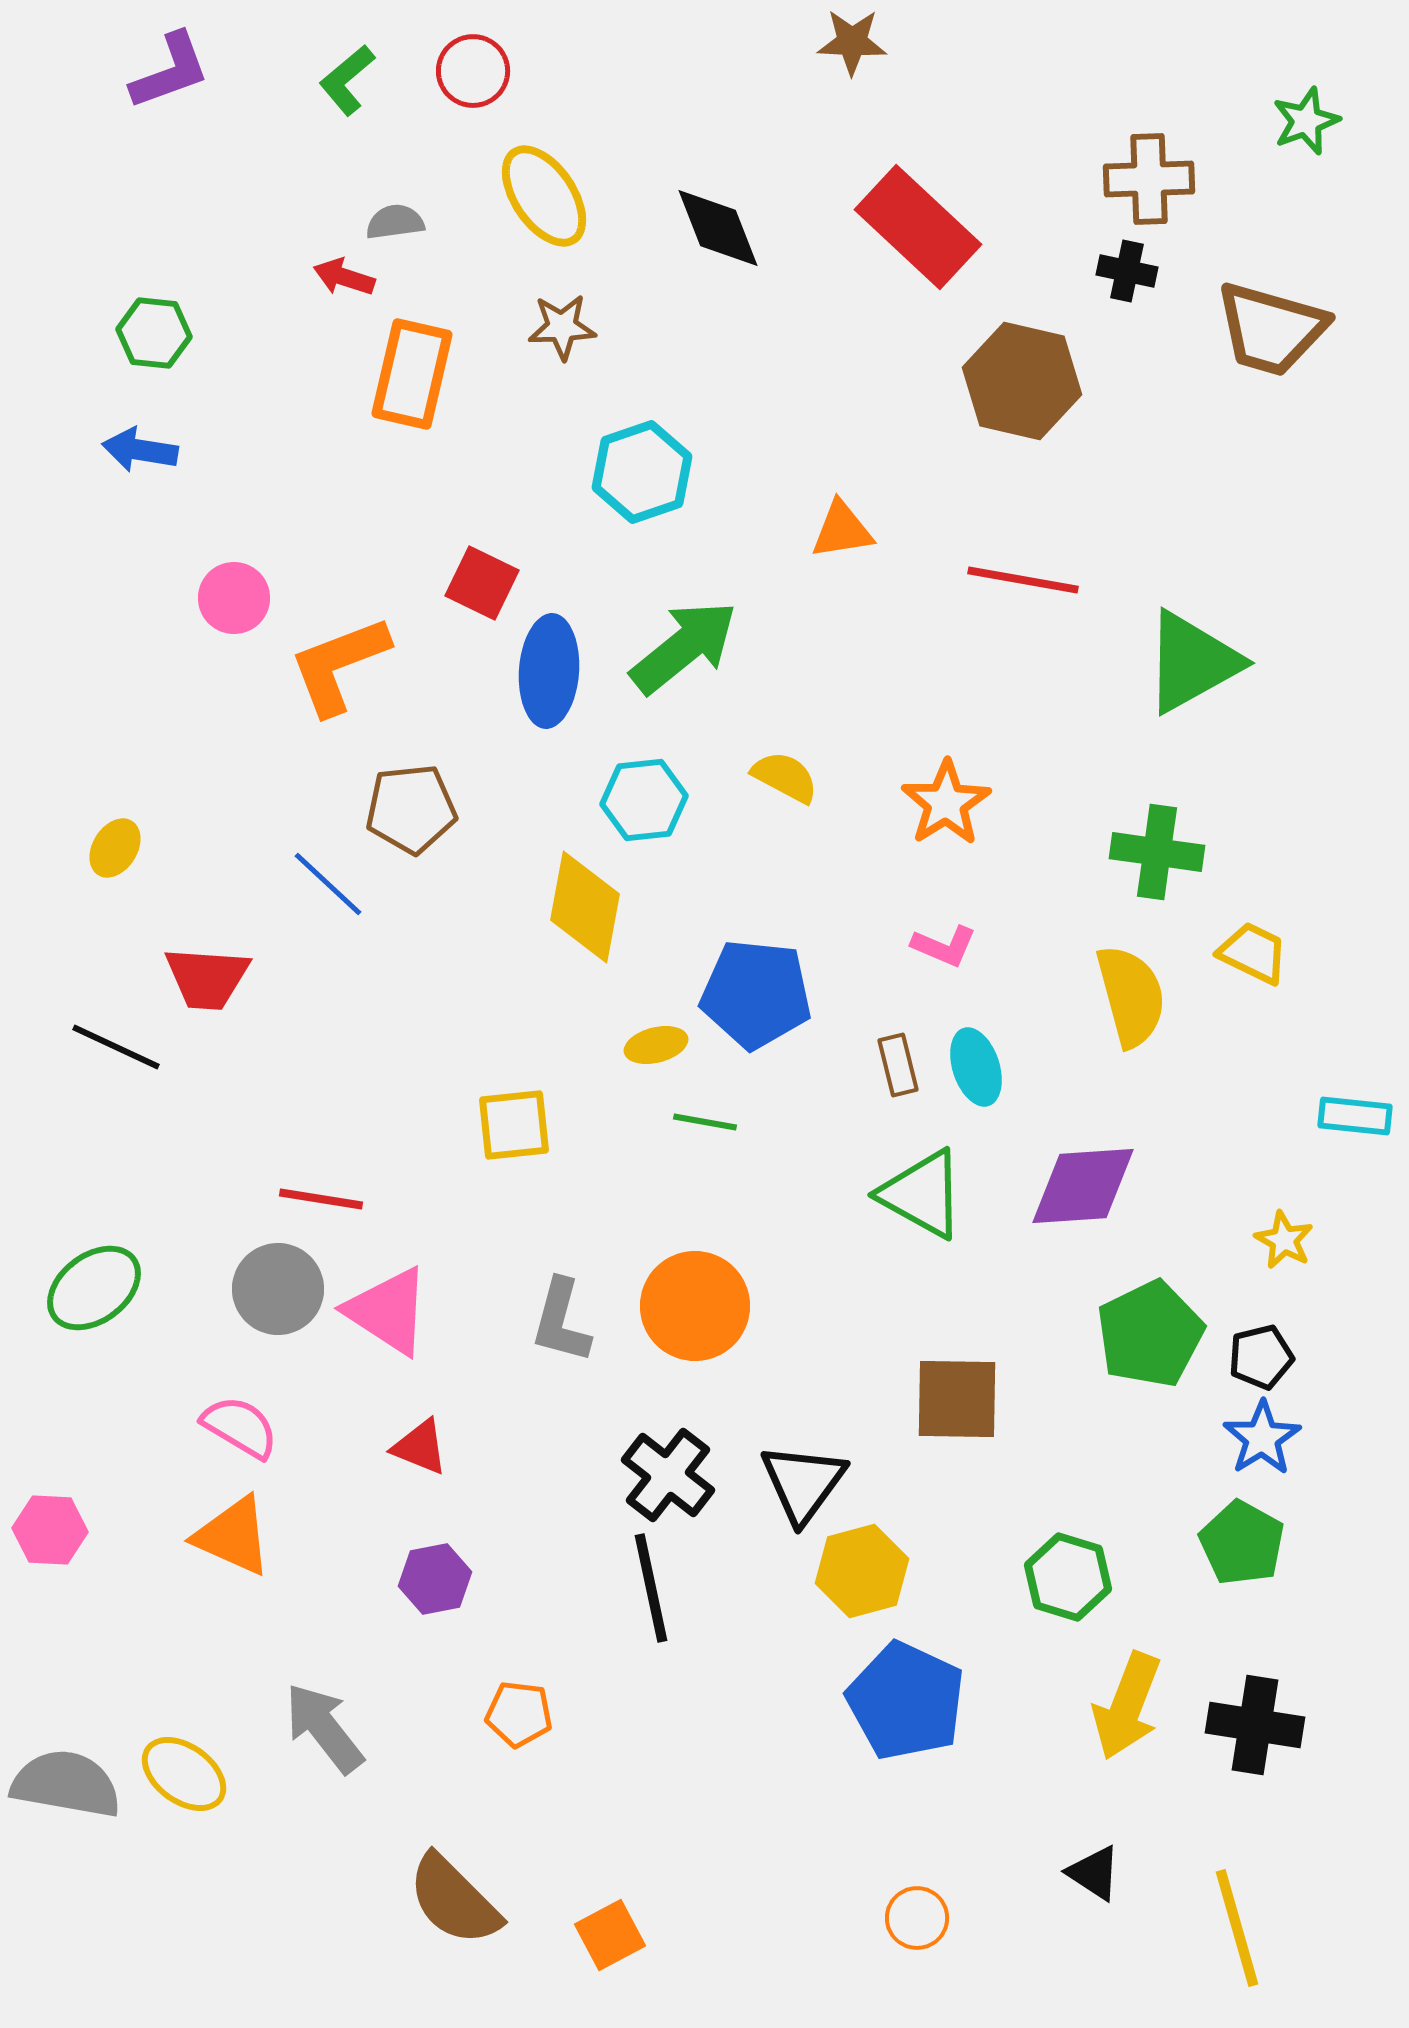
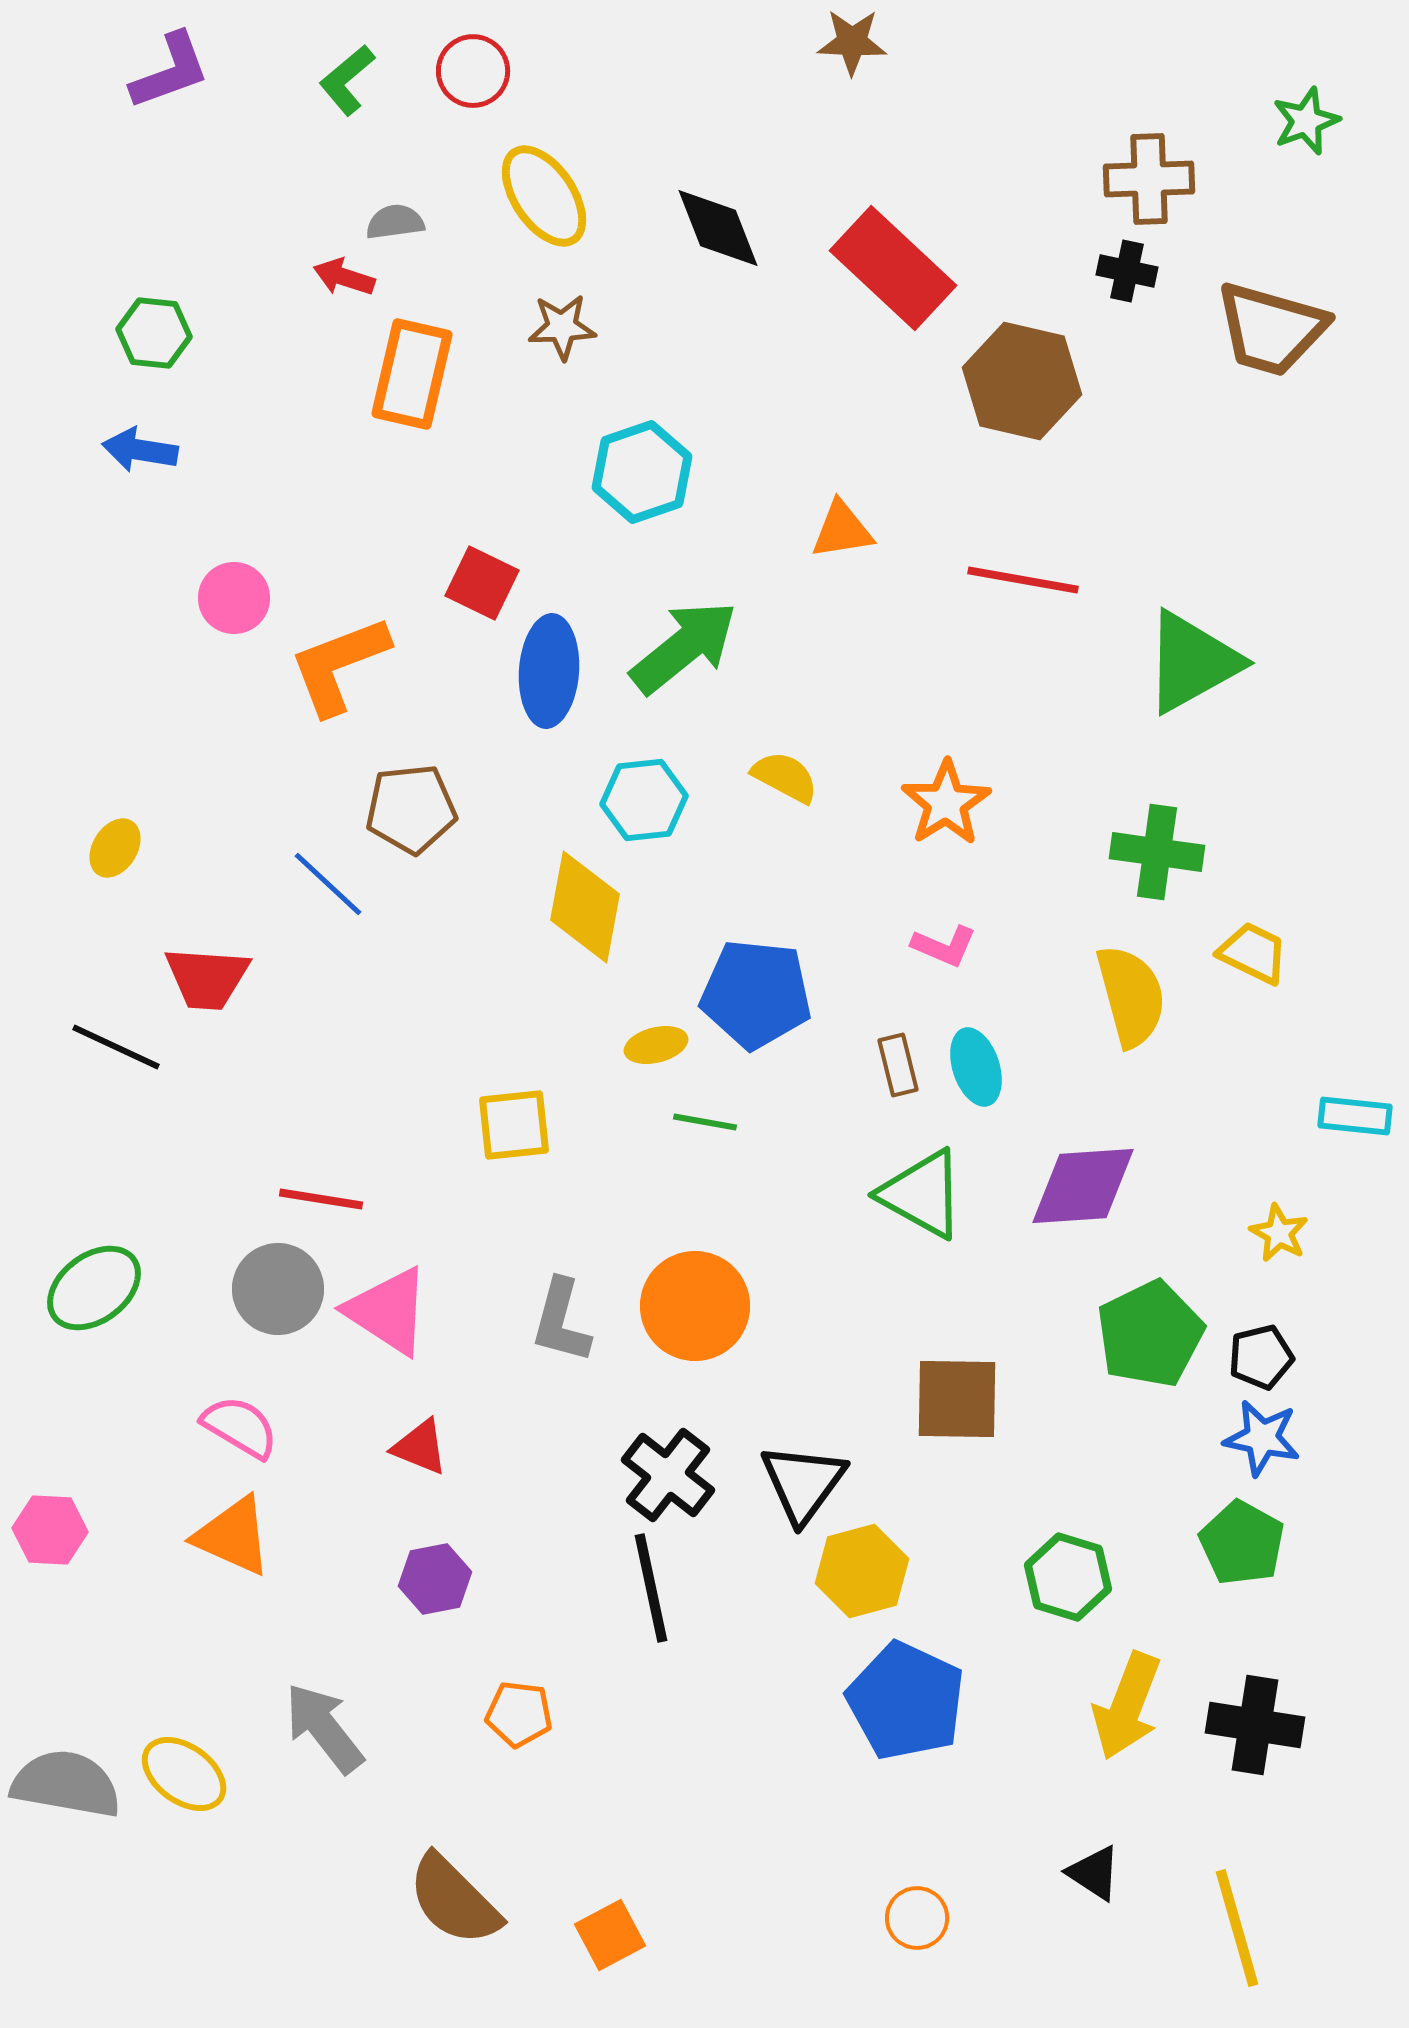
red rectangle at (918, 227): moved 25 px left, 41 px down
yellow star at (1284, 1240): moved 5 px left, 7 px up
blue star at (1262, 1438): rotated 28 degrees counterclockwise
